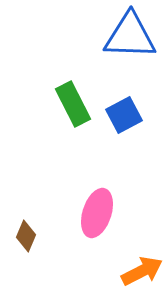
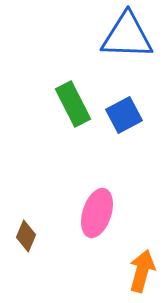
blue triangle: moved 3 px left
orange arrow: rotated 48 degrees counterclockwise
